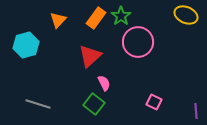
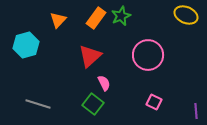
green star: rotated 12 degrees clockwise
pink circle: moved 10 px right, 13 px down
green square: moved 1 px left
